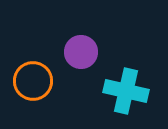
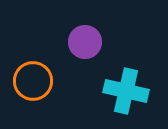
purple circle: moved 4 px right, 10 px up
